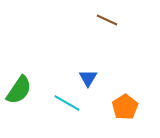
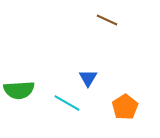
green semicircle: rotated 52 degrees clockwise
